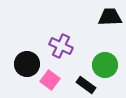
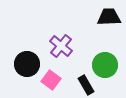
black trapezoid: moved 1 px left
purple cross: rotated 15 degrees clockwise
pink square: moved 1 px right
black rectangle: rotated 24 degrees clockwise
